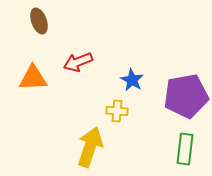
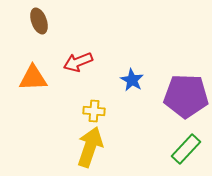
purple pentagon: rotated 12 degrees clockwise
yellow cross: moved 23 px left
green rectangle: moved 1 px right; rotated 36 degrees clockwise
